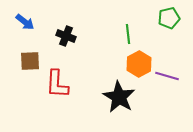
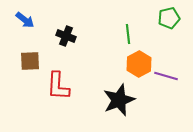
blue arrow: moved 2 px up
purple line: moved 1 px left
red L-shape: moved 1 px right, 2 px down
black star: moved 3 px down; rotated 20 degrees clockwise
